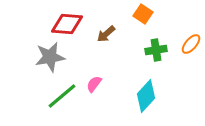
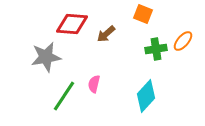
orange square: rotated 12 degrees counterclockwise
red diamond: moved 5 px right
orange ellipse: moved 8 px left, 3 px up
green cross: moved 1 px up
gray star: moved 4 px left
pink semicircle: rotated 24 degrees counterclockwise
green line: moved 2 px right; rotated 16 degrees counterclockwise
